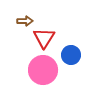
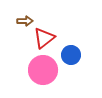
red triangle: rotated 20 degrees clockwise
